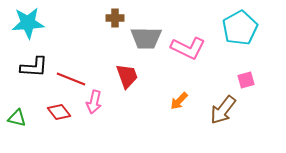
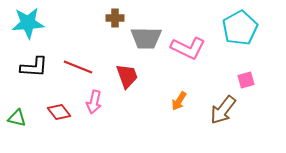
red line: moved 7 px right, 12 px up
orange arrow: rotated 12 degrees counterclockwise
